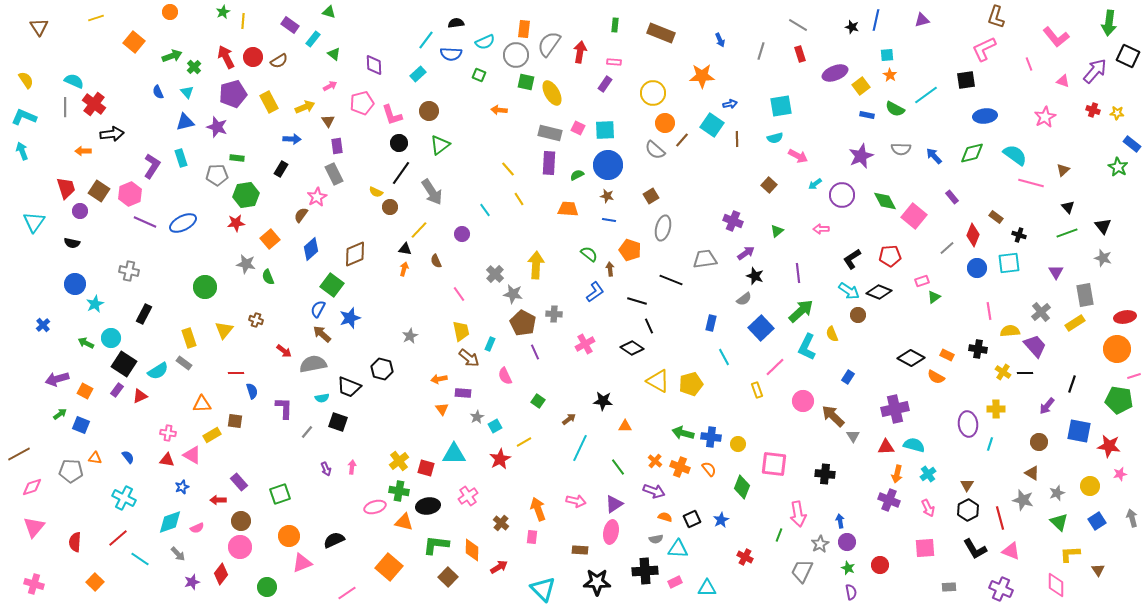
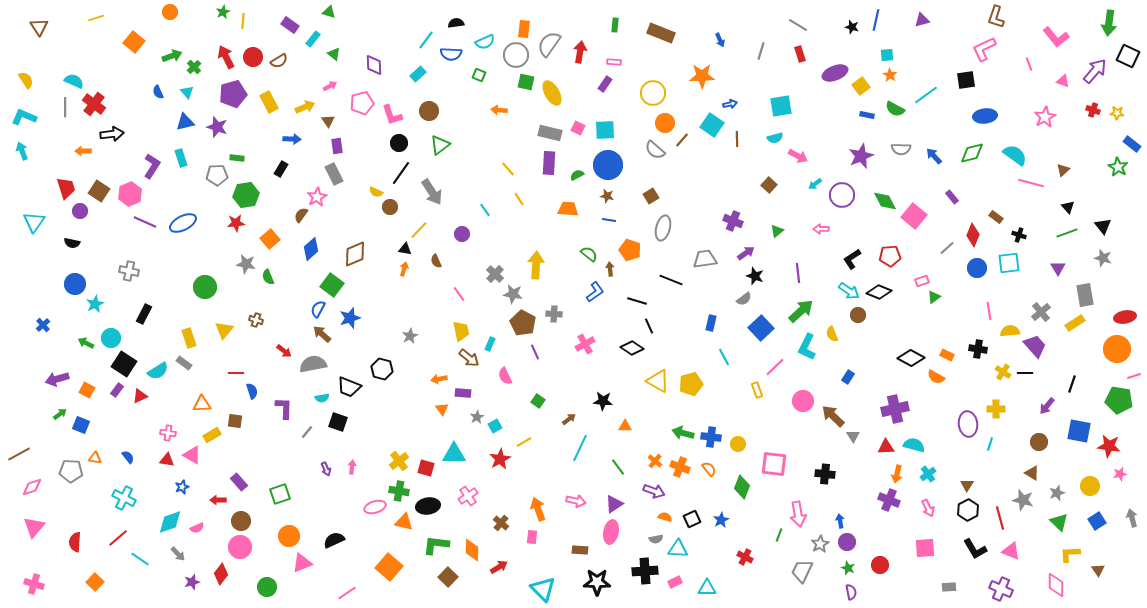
purple triangle at (1056, 272): moved 2 px right, 4 px up
orange square at (85, 391): moved 2 px right, 1 px up
